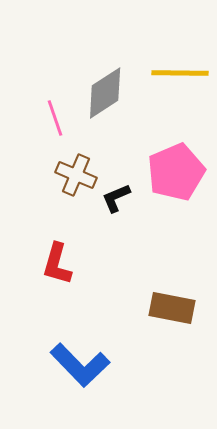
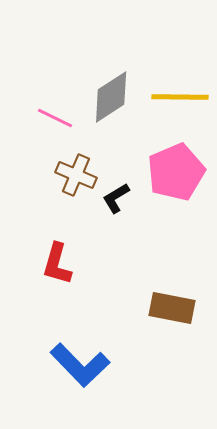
yellow line: moved 24 px down
gray diamond: moved 6 px right, 4 px down
pink line: rotated 45 degrees counterclockwise
black L-shape: rotated 8 degrees counterclockwise
